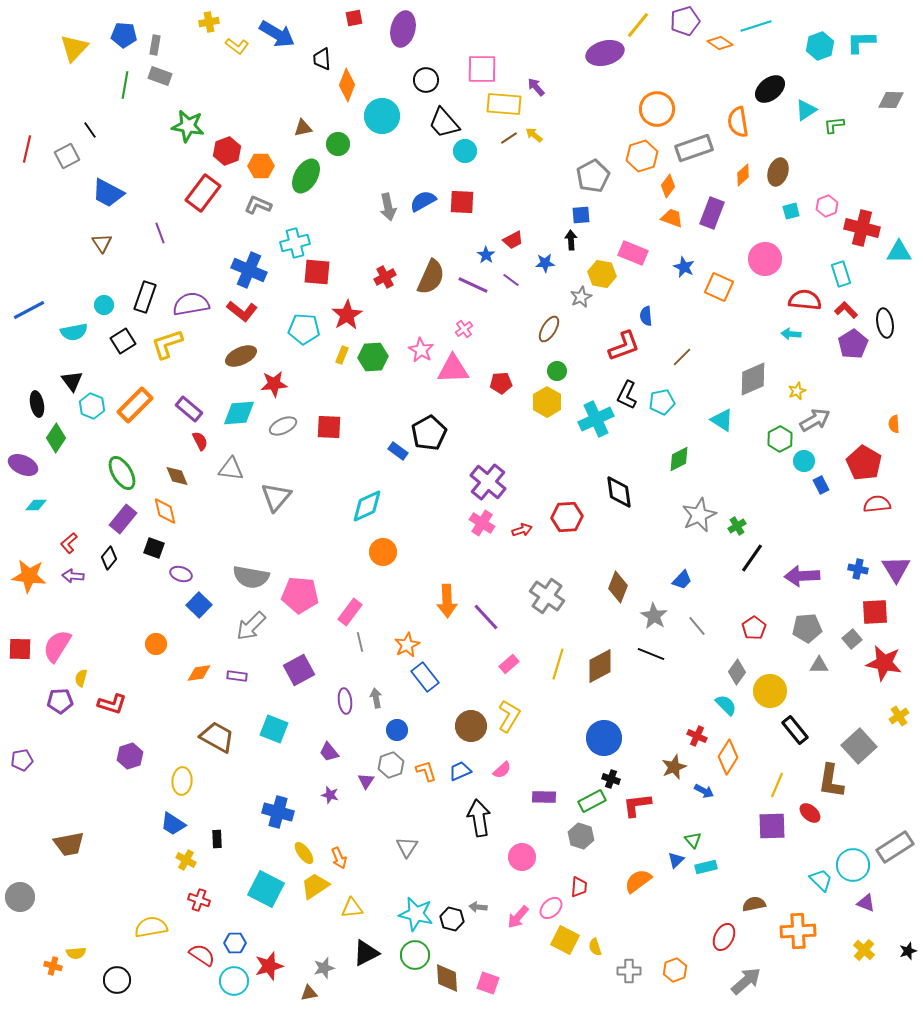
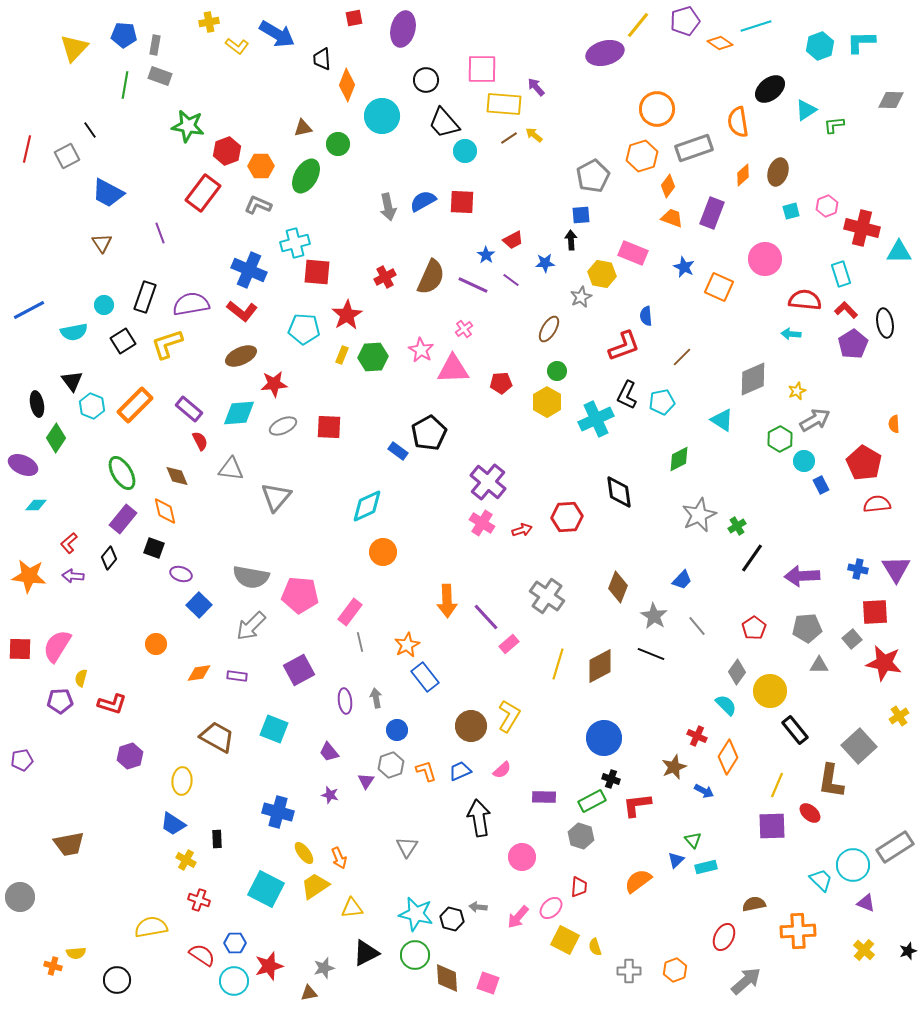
pink rectangle at (509, 664): moved 20 px up
